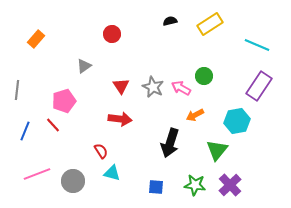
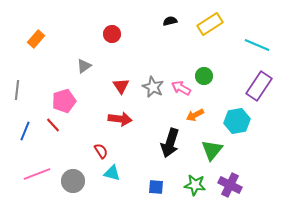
green triangle: moved 5 px left
purple cross: rotated 20 degrees counterclockwise
